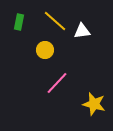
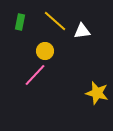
green rectangle: moved 1 px right
yellow circle: moved 1 px down
pink line: moved 22 px left, 8 px up
yellow star: moved 3 px right, 11 px up
